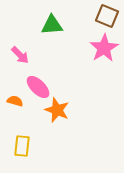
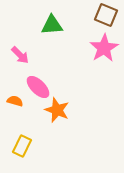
brown square: moved 1 px left, 1 px up
yellow rectangle: rotated 20 degrees clockwise
